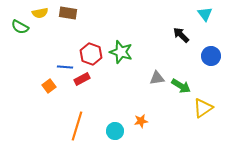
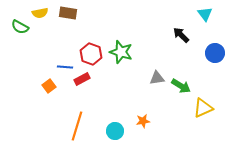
blue circle: moved 4 px right, 3 px up
yellow triangle: rotated 10 degrees clockwise
orange star: moved 2 px right
